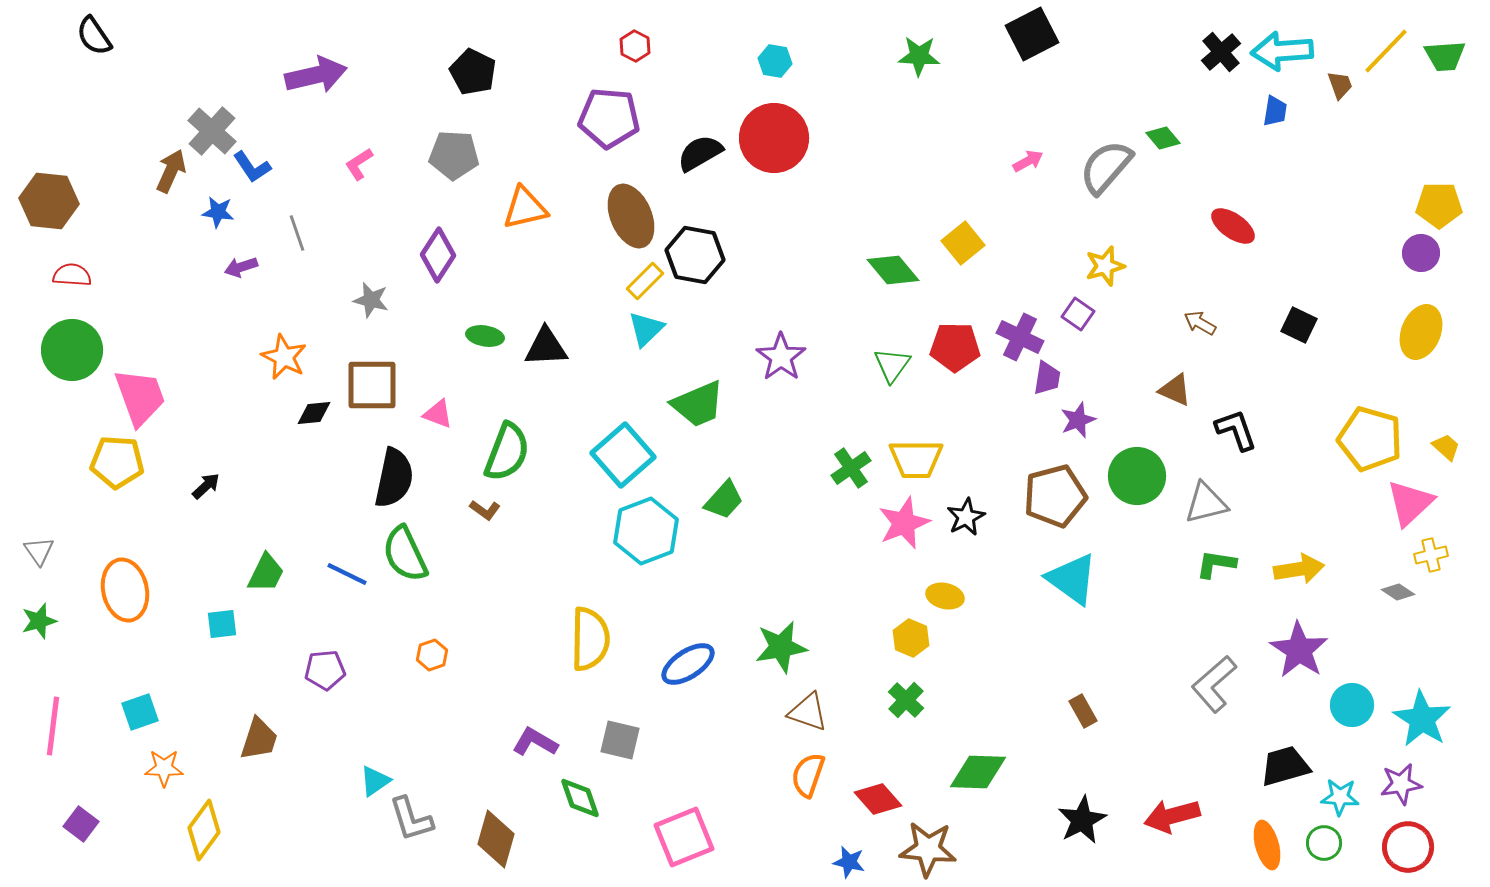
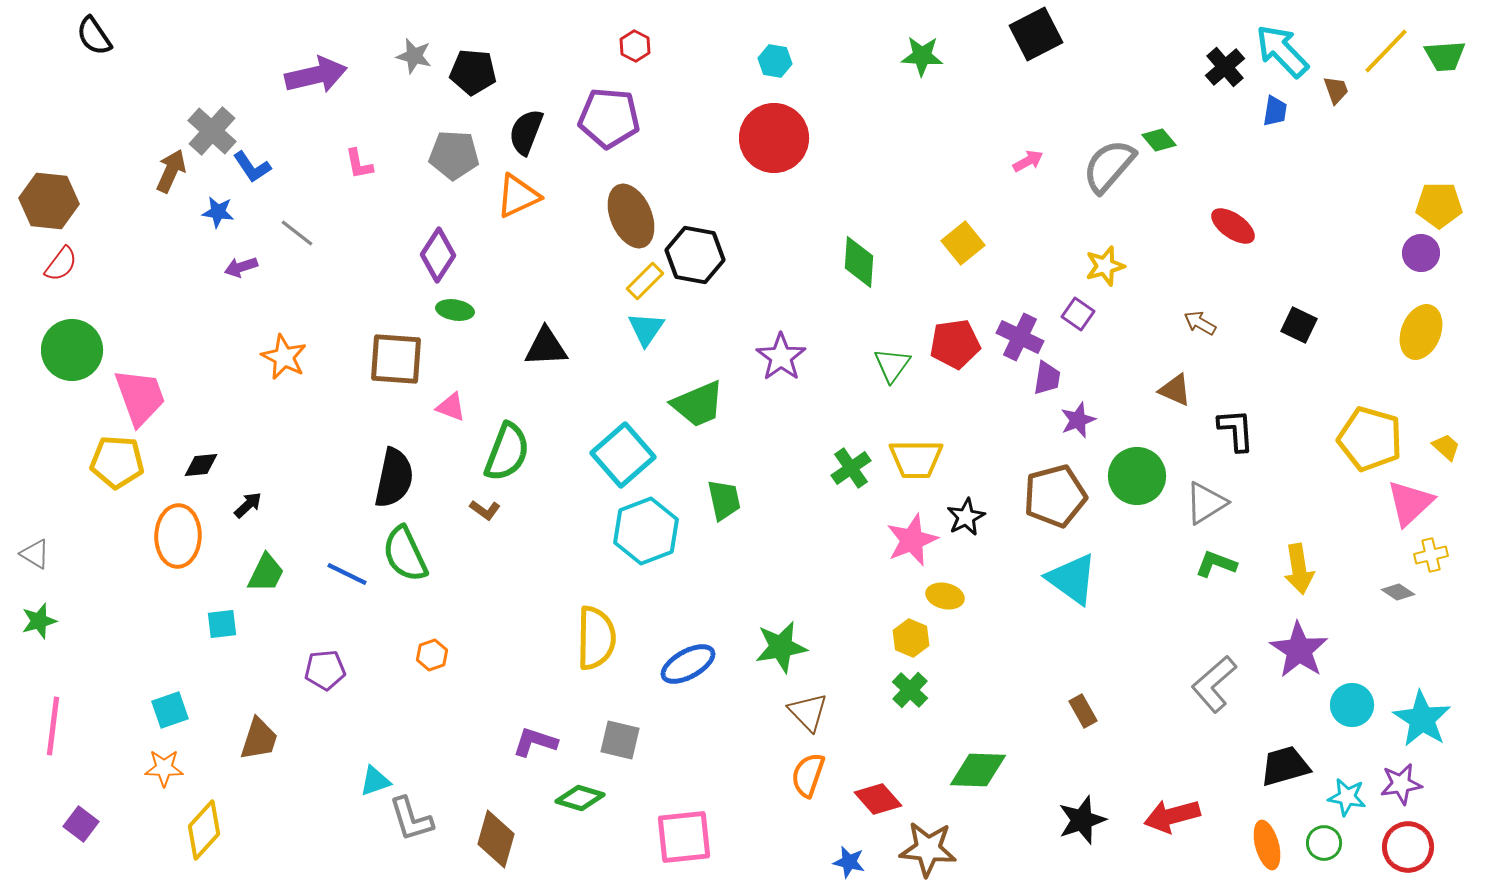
black square at (1032, 34): moved 4 px right
cyan arrow at (1282, 51): rotated 50 degrees clockwise
black cross at (1221, 52): moved 4 px right, 15 px down
green star at (919, 56): moved 3 px right
black pentagon at (473, 72): rotated 21 degrees counterclockwise
brown trapezoid at (1340, 85): moved 4 px left, 5 px down
green diamond at (1163, 138): moved 4 px left, 2 px down
black semicircle at (700, 153): moved 174 px left, 21 px up; rotated 39 degrees counterclockwise
pink L-shape at (359, 164): rotated 68 degrees counterclockwise
gray semicircle at (1106, 167): moved 3 px right, 1 px up
orange triangle at (525, 208): moved 7 px left, 12 px up; rotated 12 degrees counterclockwise
gray line at (297, 233): rotated 33 degrees counterclockwise
green diamond at (893, 270): moved 34 px left, 8 px up; rotated 44 degrees clockwise
red semicircle at (72, 275): moved 11 px left, 11 px up; rotated 123 degrees clockwise
gray star at (371, 300): moved 43 px right, 244 px up
cyan triangle at (646, 329): rotated 12 degrees counterclockwise
green ellipse at (485, 336): moved 30 px left, 26 px up
red pentagon at (955, 347): moved 3 px up; rotated 9 degrees counterclockwise
brown square at (372, 385): moved 24 px right, 26 px up; rotated 4 degrees clockwise
black diamond at (314, 413): moved 113 px left, 52 px down
pink triangle at (438, 414): moved 13 px right, 7 px up
black L-shape at (1236, 430): rotated 15 degrees clockwise
black arrow at (206, 486): moved 42 px right, 19 px down
green trapezoid at (724, 500): rotated 54 degrees counterclockwise
gray triangle at (1206, 503): rotated 18 degrees counterclockwise
pink star at (904, 523): moved 8 px right, 17 px down
gray triangle at (39, 551): moved 4 px left, 3 px down; rotated 24 degrees counterclockwise
green L-shape at (1216, 564): rotated 12 degrees clockwise
yellow arrow at (1299, 569): rotated 90 degrees clockwise
orange ellipse at (125, 590): moved 53 px right, 54 px up; rotated 14 degrees clockwise
yellow semicircle at (590, 639): moved 6 px right, 1 px up
blue ellipse at (688, 664): rotated 4 degrees clockwise
green cross at (906, 700): moved 4 px right, 10 px up
cyan square at (140, 712): moved 30 px right, 2 px up
brown triangle at (808, 712): rotated 27 degrees clockwise
purple L-shape at (535, 742): rotated 12 degrees counterclockwise
green diamond at (978, 772): moved 2 px up
cyan triangle at (375, 781): rotated 16 degrees clockwise
cyan star at (1340, 797): moved 7 px right; rotated 6 degrees clockwise
green diamond at (580, 798): rotated 54 degrees counterclockwise
black star at (1082, 820): rotated 9 degrees clockwise
yellow diamond at (204, 830): rotated 6 degrees clockwise
pink square at (684, 837): rotated 16 degrees clockwise
